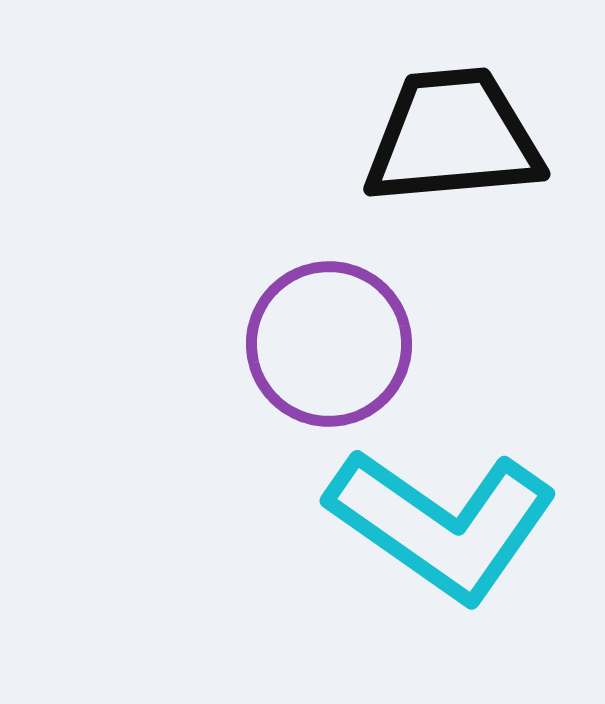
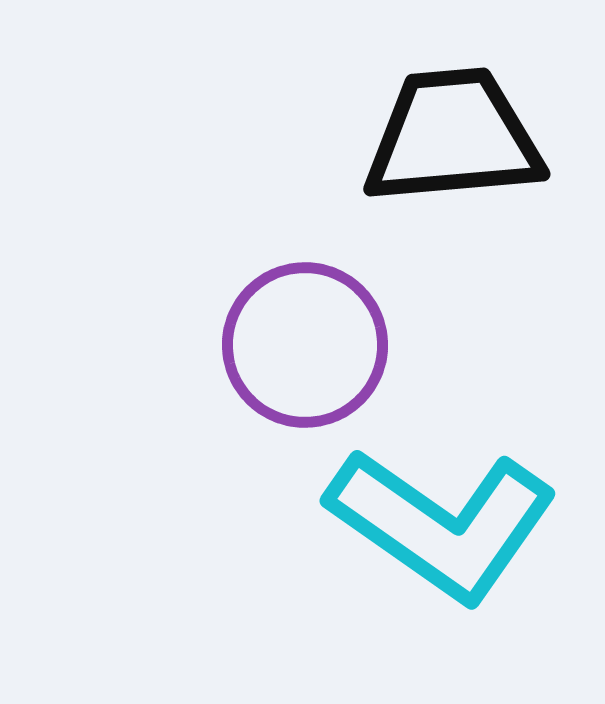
purple circle: moved 24 px left, 1 px down
